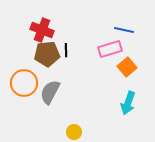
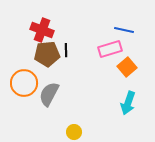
gray semicircle: moved 1 px left, 2 px down
